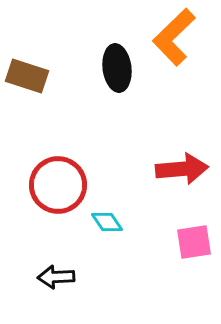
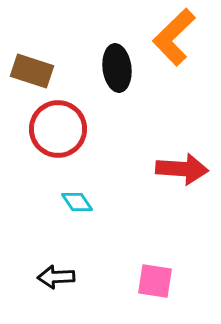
brown rectangle: moved 5 px right, 5 px up
red arrow: rotated 9 degrees clockwise
red circle: moved 56 px up
cyan diamond: moved 30 px left, 20 px up
pink square: moved 39 px left, 39 px down; rotated 18 degrees clockwise
